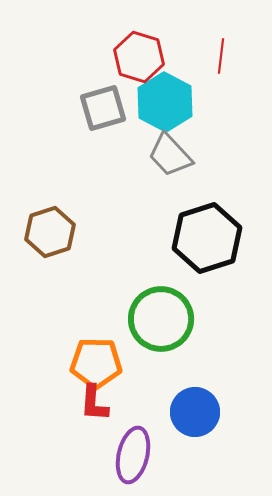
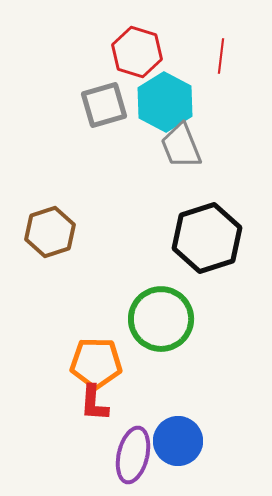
red hexagon: moved 2 px left, 5 px up
gray square: moved 1 px right, 3 px up
gray trapezoid: moved 11 px right, 9 px up; rotated 21 degrees clockwise
blue circle: moved 17 px left, 29 px down
